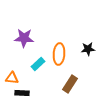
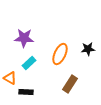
orange ellipse: moved 1 px right; rotated 20 degrees clockwise
cyan rectangle: moved 9 px left, 1 px up
orange triangle: moved 2 px left; rotated 24 degrees clockwise
black rectangle: moved 4 px right, 1 px up
